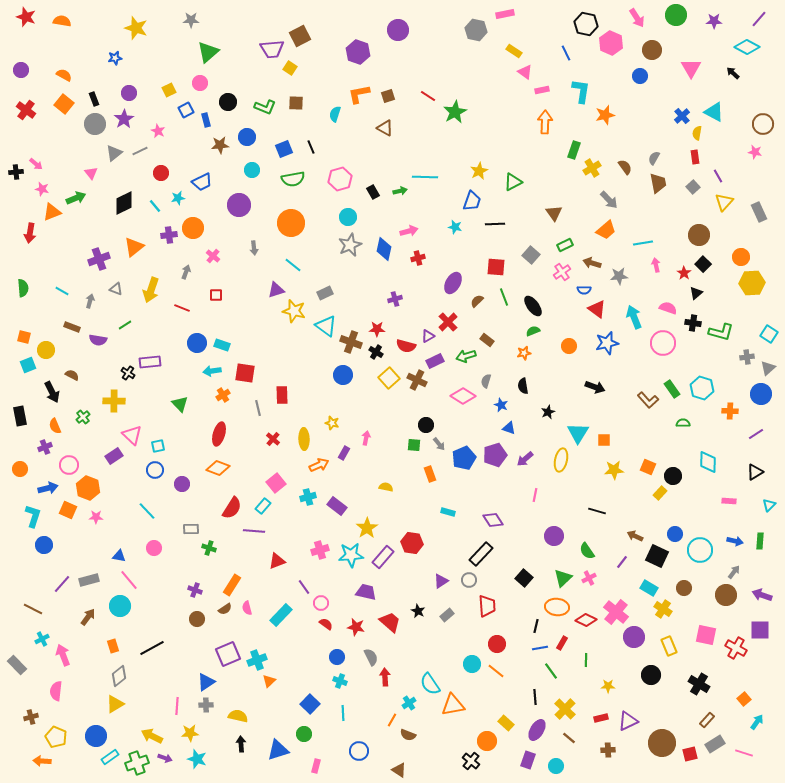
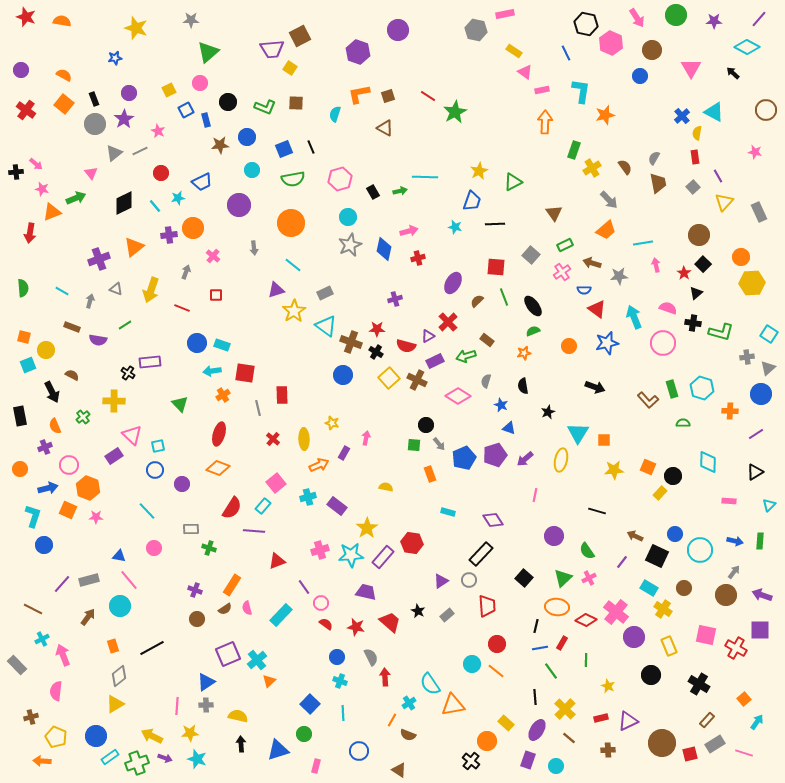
brown circle at (763, 124): moved 3 px right, 14 px up
yellow star at (294, 311): rotated 25 degrees clockwise
green rectangle at (672, 389): rotated 18 degrees clockwise
pink diamond at (463, 396): moved 5 px left
cyan cross at (257, 660): rotated 18 degrees counterclockwise
yellow star at (608, 686): rotated 24 degrees clockwise
